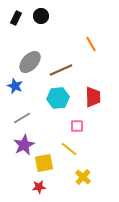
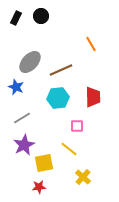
blue star: moved 1 px right, 1 px down
